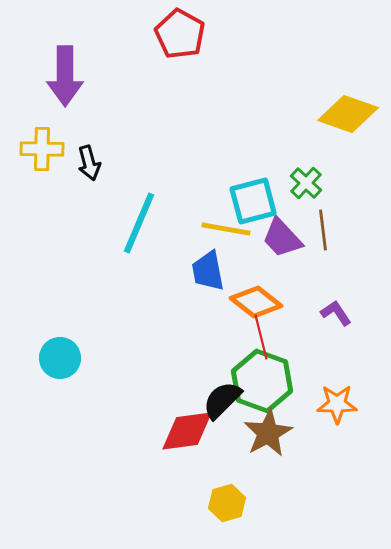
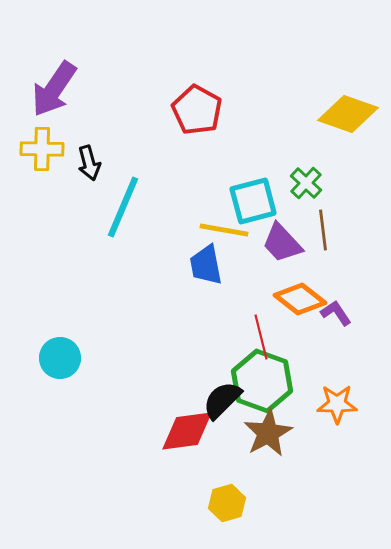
red pentagon: moved 17 px right, 76 px down
purple arrow: moved 11 px left, 13 px down; rotated 34 degrees clockwise
cyan line: moved 16 px left, 16 px up
yellow line: moved 2 px left, 1 px down
purple trapezoid: moved 5 px down
blue trapezoid: moved 2 px left, 6 px up
orange diamond: moved 44 px right, 3 px up
